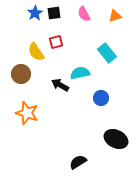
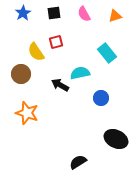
blue star: moved 12 px left
